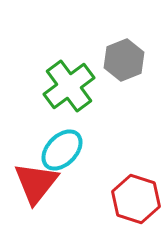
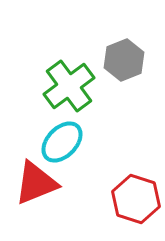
cyan ellipse: moved 8 px up
red triangle: rotated 30 degrees clockwise
